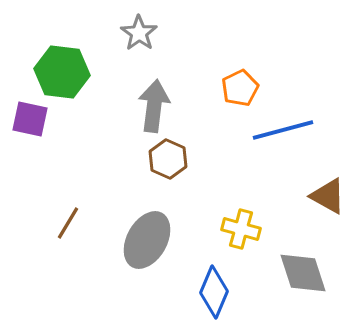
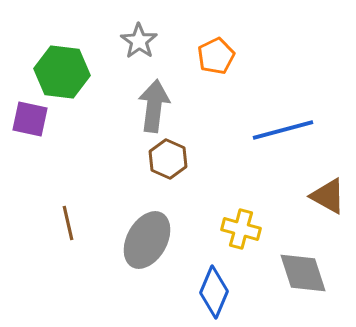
gray star: moved 8 px down
orange pentagon: moved 24 px left, 32 px up
brown line: rotated 44 degrees counterclockwise
